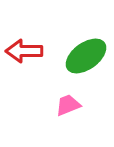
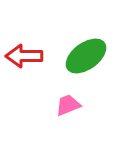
red arrow: moved 5 px down
